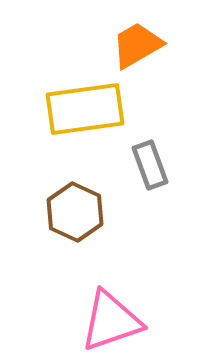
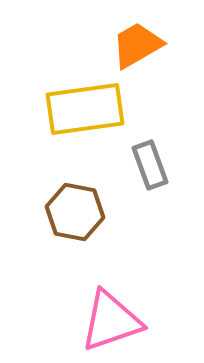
brown hexagon: rotated 14 degrees counterclockwise
